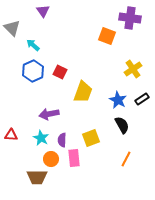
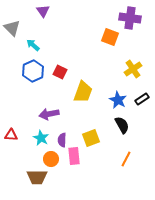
orange square: moved 3 px right, 1 px down
pink rectangle: moved 2 px up
